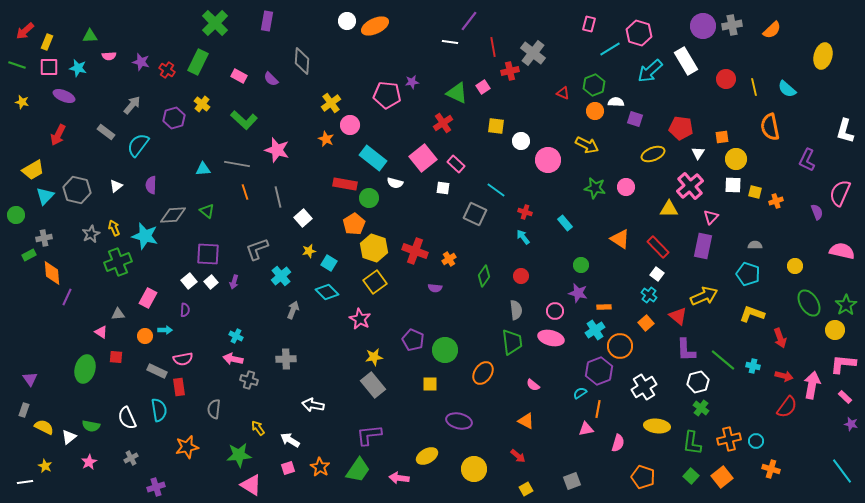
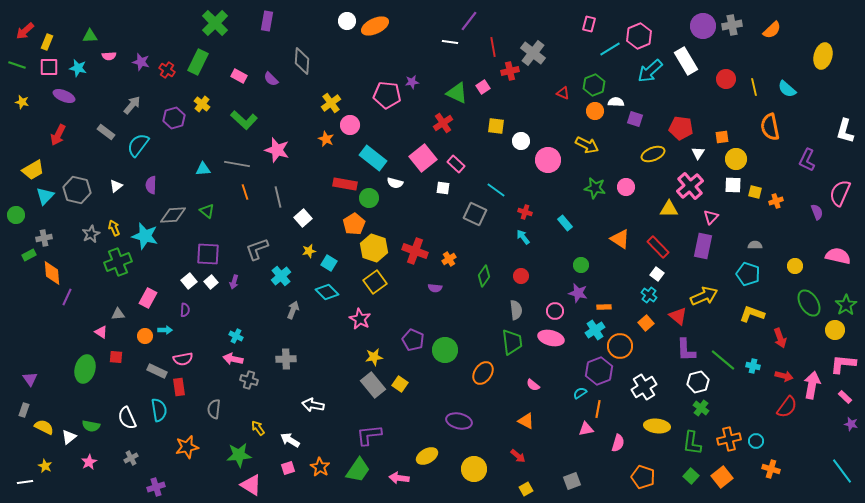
pink hexagon at (639, 33): moved 3 px down; rotated 20 degrees clockwise
pink semicircle at (842, 251): moved 4 px left, 5 px down
yellow square at (430, 384): moved 30 px left; rotated 35 degrees clockwise
